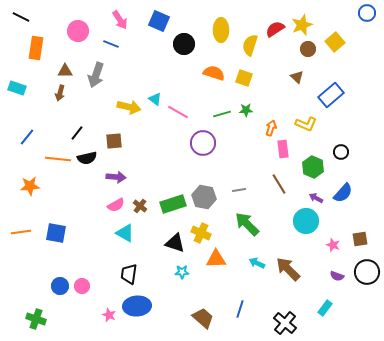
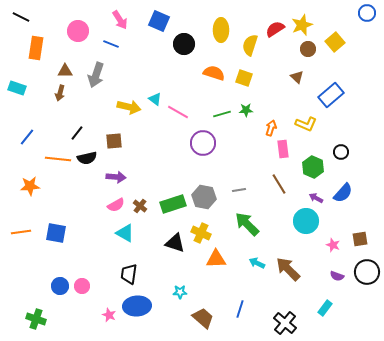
cyan star at (182, 272): moved 2 px left, 20 px down
